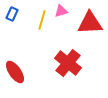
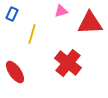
yellow line: moved 10 px left, 14 px down
